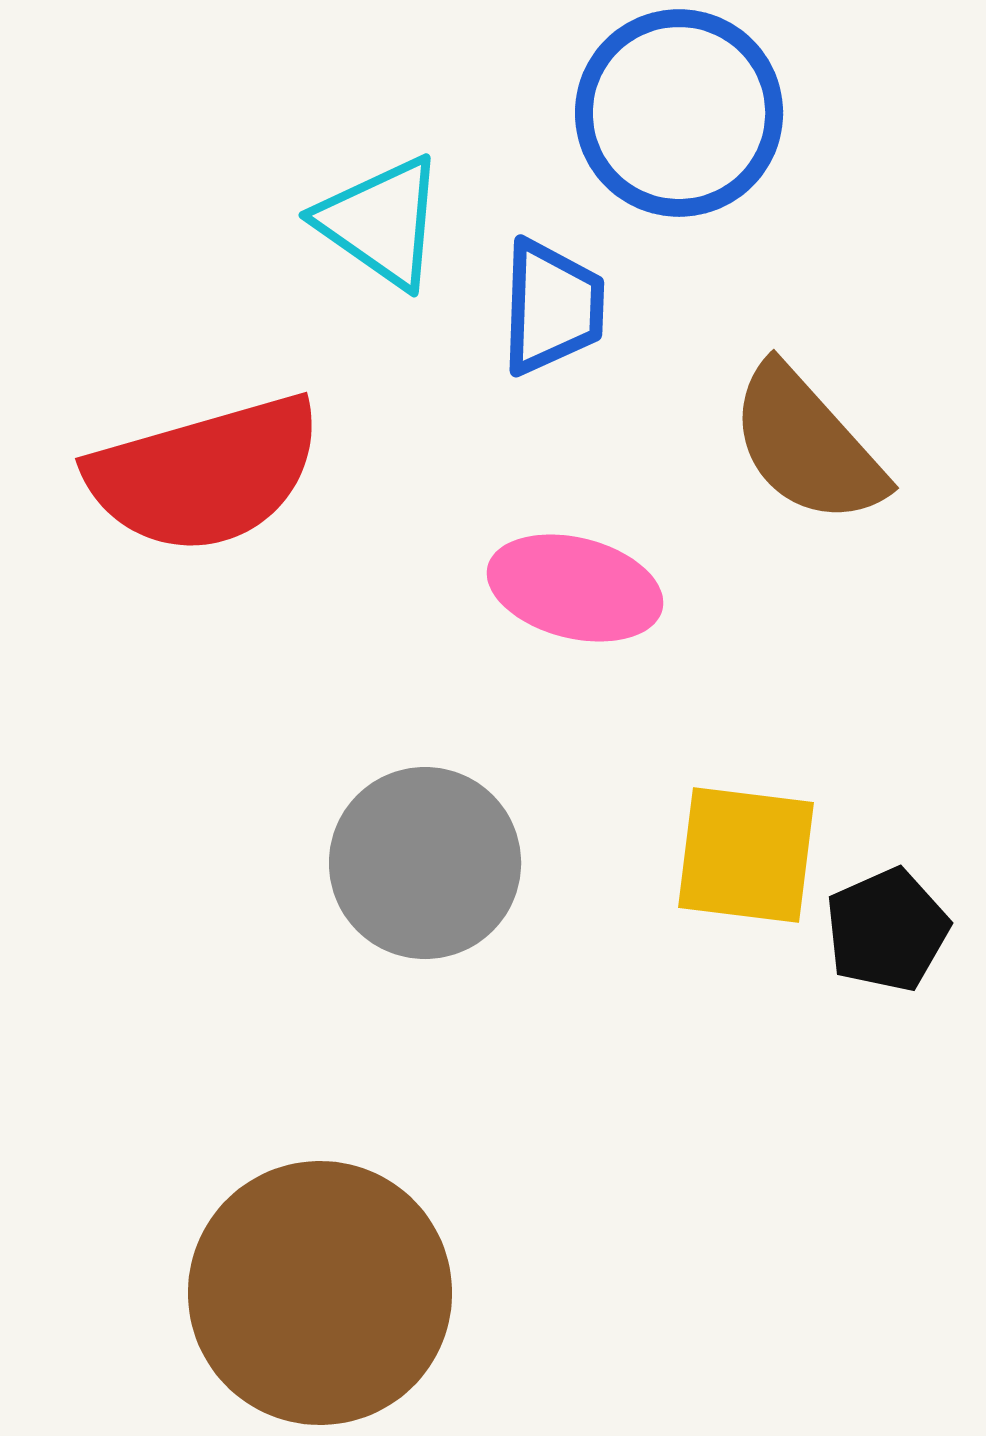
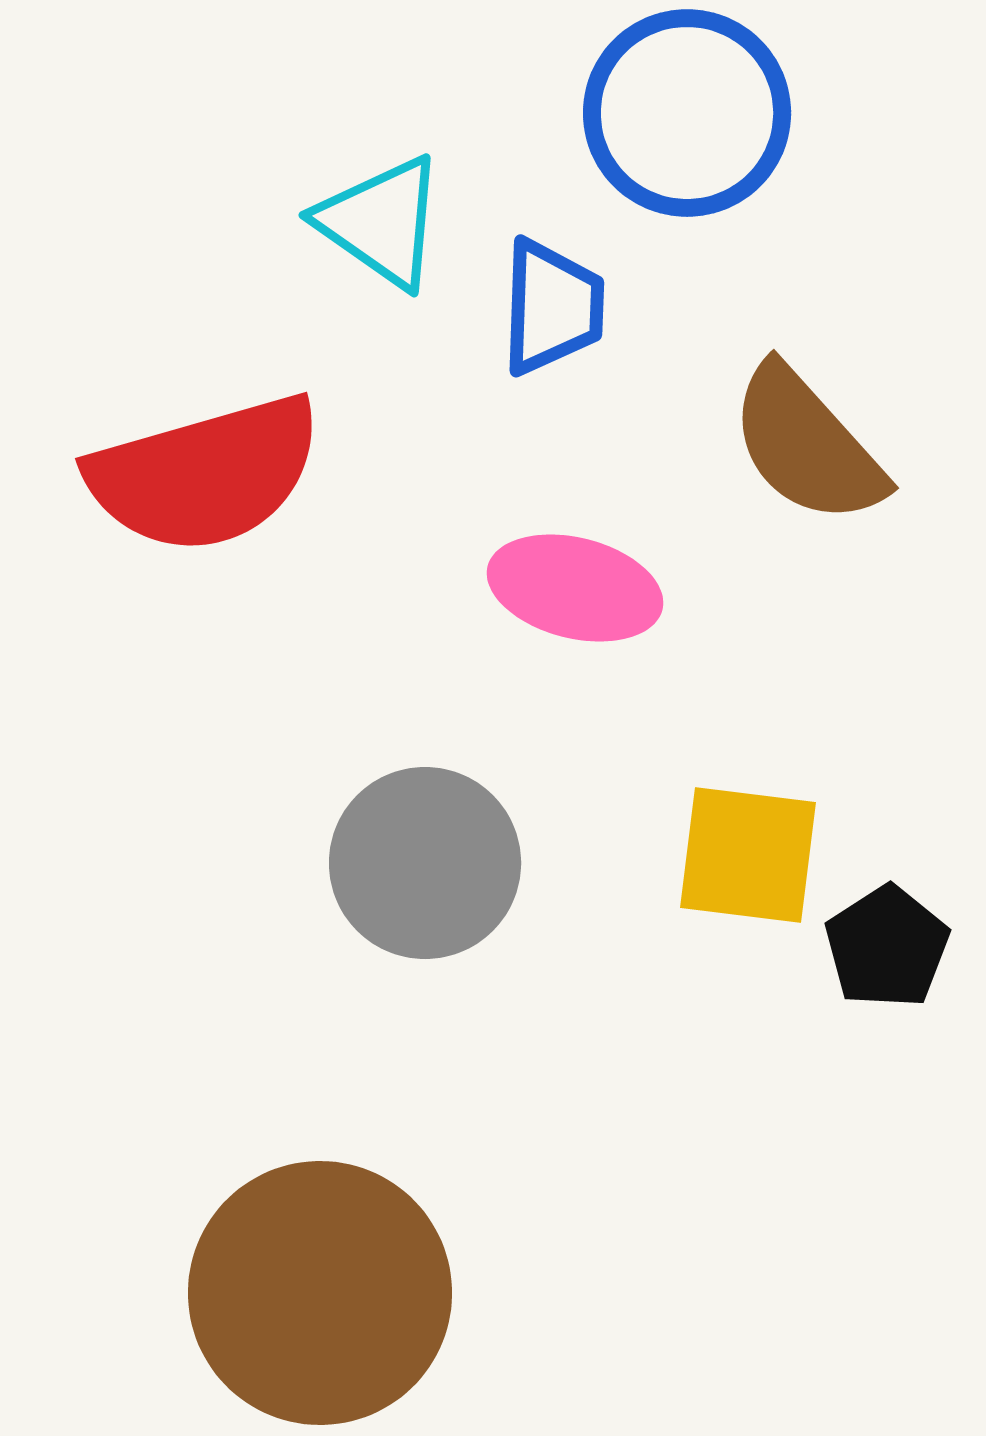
blue circle: moved 8 px right
yellow square: moved 2 px right
black pentagon: moved 17 px down; rotated 9 degrees counterclockwise
